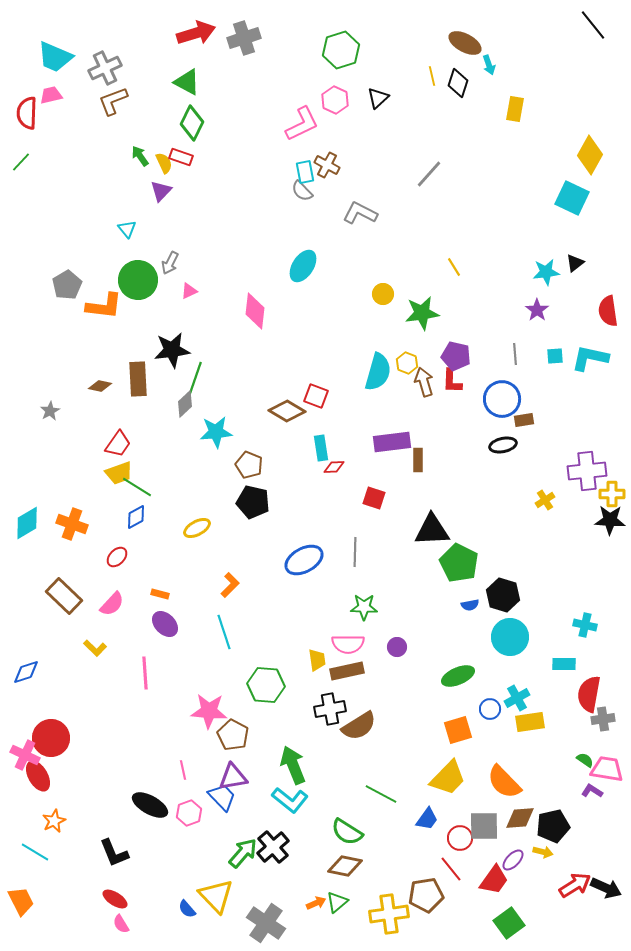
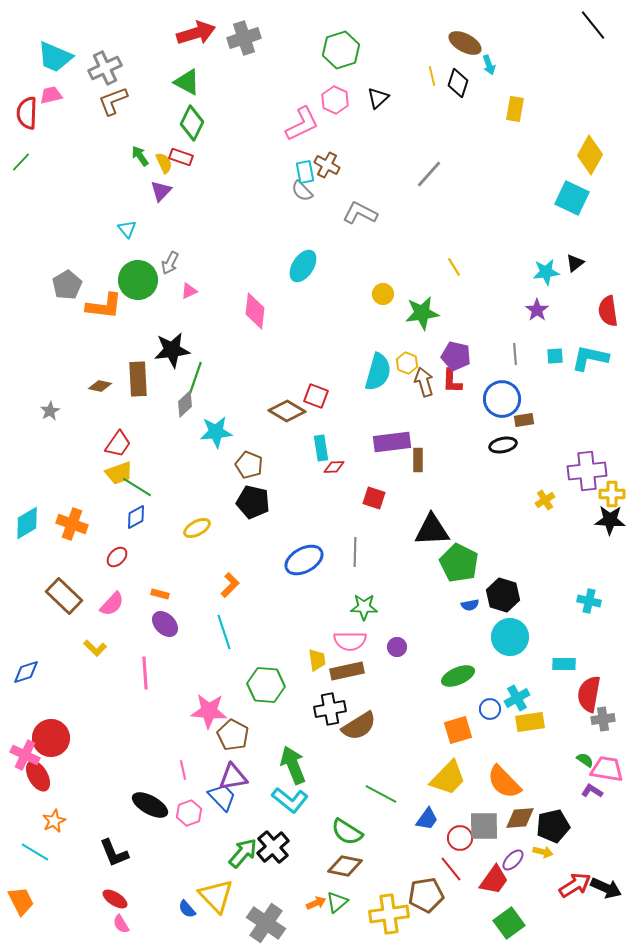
cyan cross at (585, 625): moved 4 px right, 24 px up
pink semicircle at (348, 644): moved 2 px right, 3 px up
